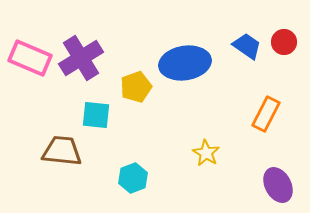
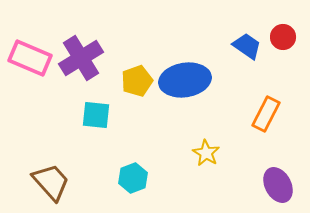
red circle: moved 1 px left, 5 px up
blue ellipse: moved 17 px down
yellow pentagon: moved 1 px right, 6 px up
brown trapezoid: moved 11 px left, 31 px down; rotated 42 degrees clockwise
